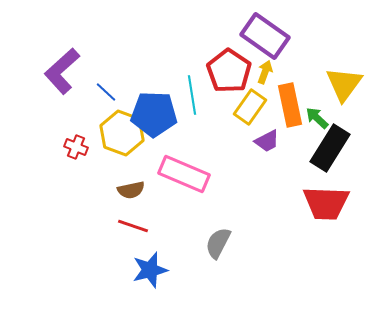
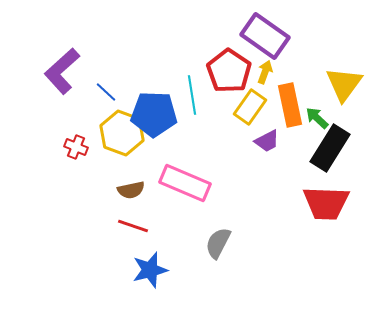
pink rectangle: moved 1 px right, 9 px down
